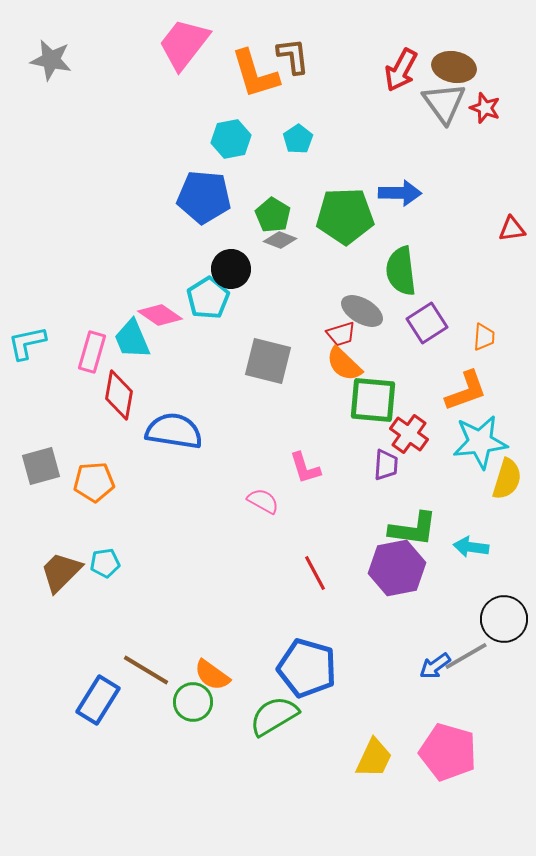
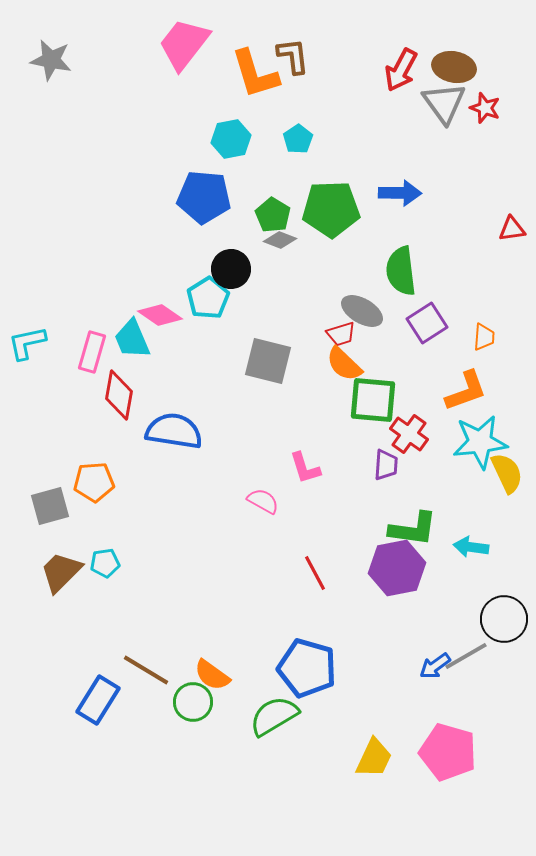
green pentagon at (345, 216): moved 14 px left, 7 px up
gray square at (41, 466): moved 9 px right, 40 px down
yellow semicircle at (507, 479): moved 6 px up; rotated 42 degrees counterclockwise
